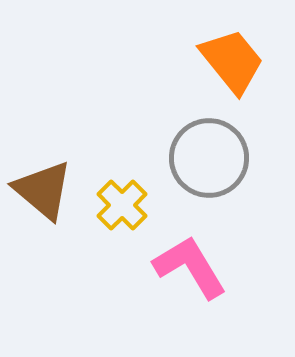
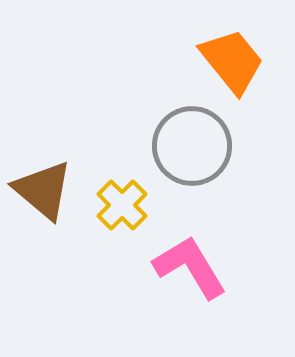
gray circle: moved 17 px left, 12 px up
